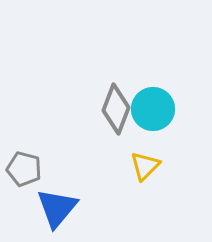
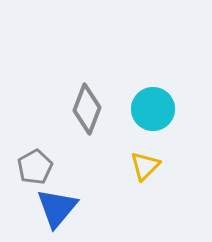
gray diamond: moved 29 px left
gray pentagon: moved 11 px right, 2 px up; rotated 28 degrees clockwise
